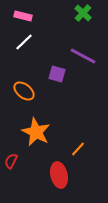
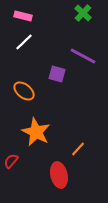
red semicircle: rotated 14 degrees clockwise
